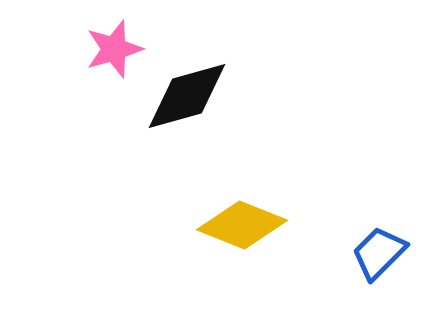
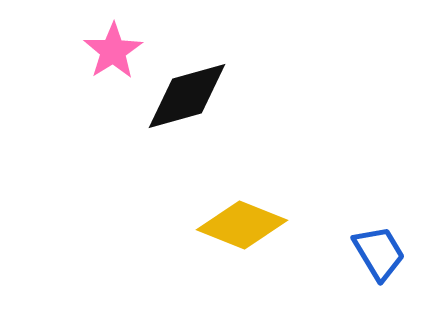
pink star: moved 1 px left, 2 px down; rotated 16 degrees counterclockwise
blue trapezoid: rotated 104 degrees clockwise
